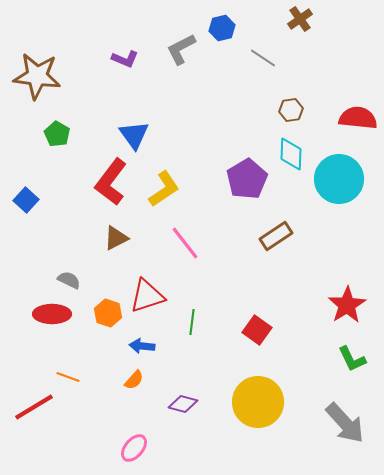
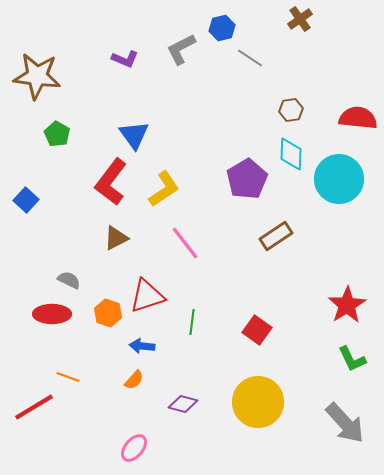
gray line: moved 13 px left
